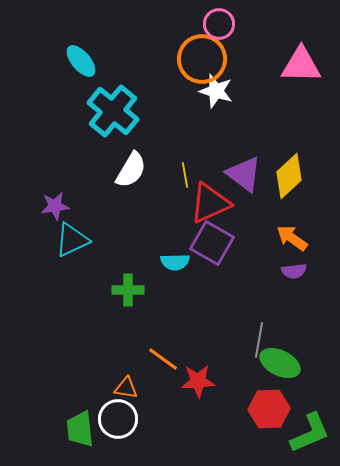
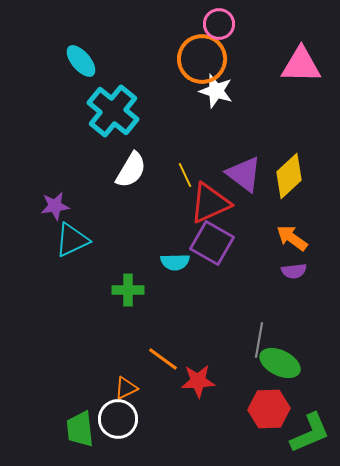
yellow line: rotated 15 degrees counterclockwise
orange triangle: rotated 35 degrees counterclockwise
